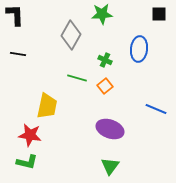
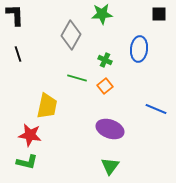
black line: rotated 63 degrees clockwise
